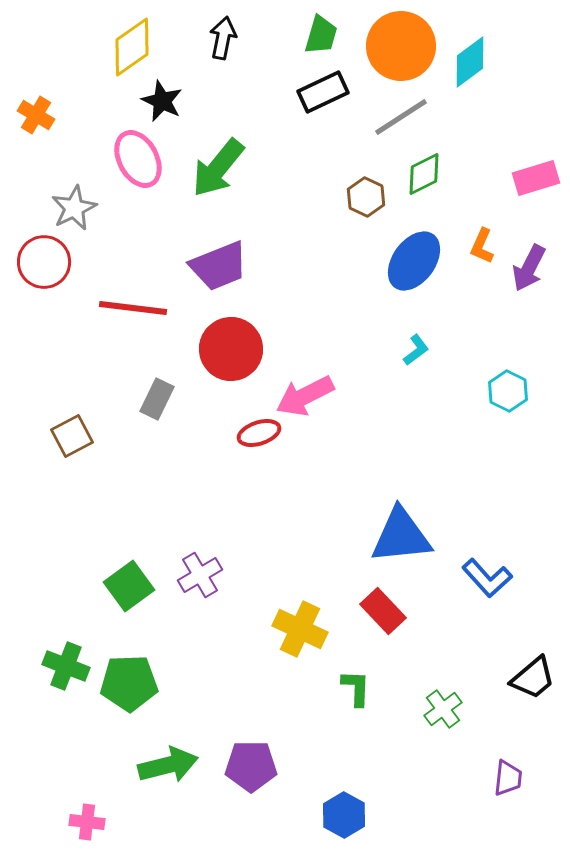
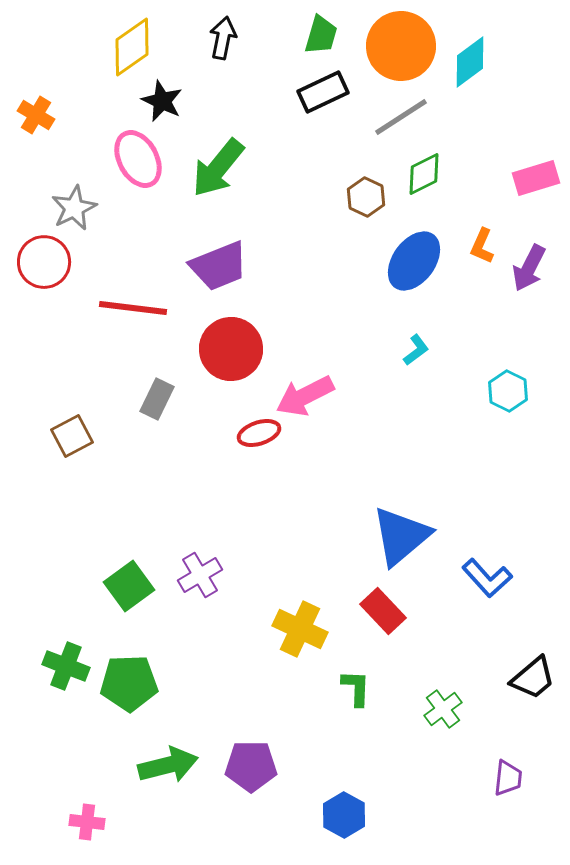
blue triangle at (401, 536): rotated 34 degrees counterclockwise
